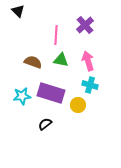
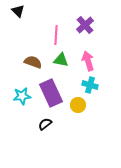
purple rectangle: rotated 48 degrees clockwise
